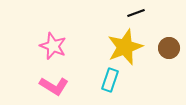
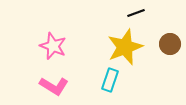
brown circle: moved 1 px right, 4 px up
